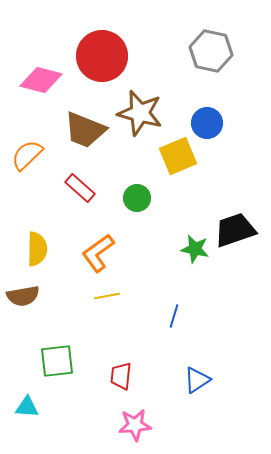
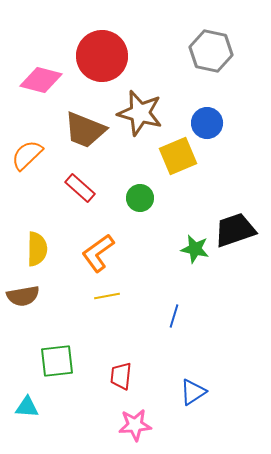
green circle: moved 3 px right
blue triangle: moved 4 px left, 12 px down
